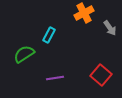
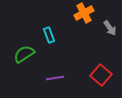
cyan rectangle: rotated 49 degrees counterclockwise
